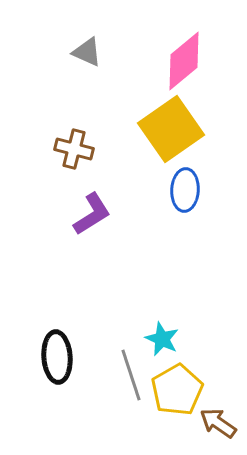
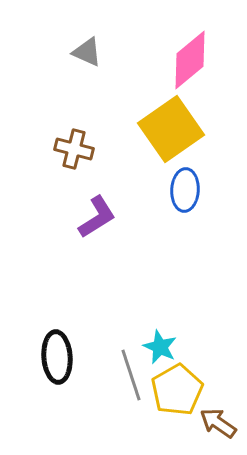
pink diamond: moved 6 px right, 1 px up
purple L-shape: moved 5 px right, 3 px down
cyan star: moved 2 px left, 8 px down
